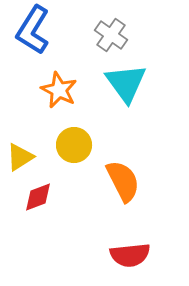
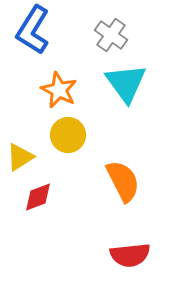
yellow circle: moved 6 px left, 10 px up
